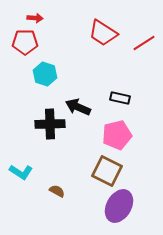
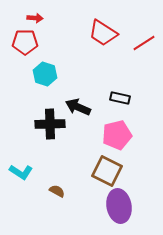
purple ellipse: rotated 40 degrees counterclockwise
